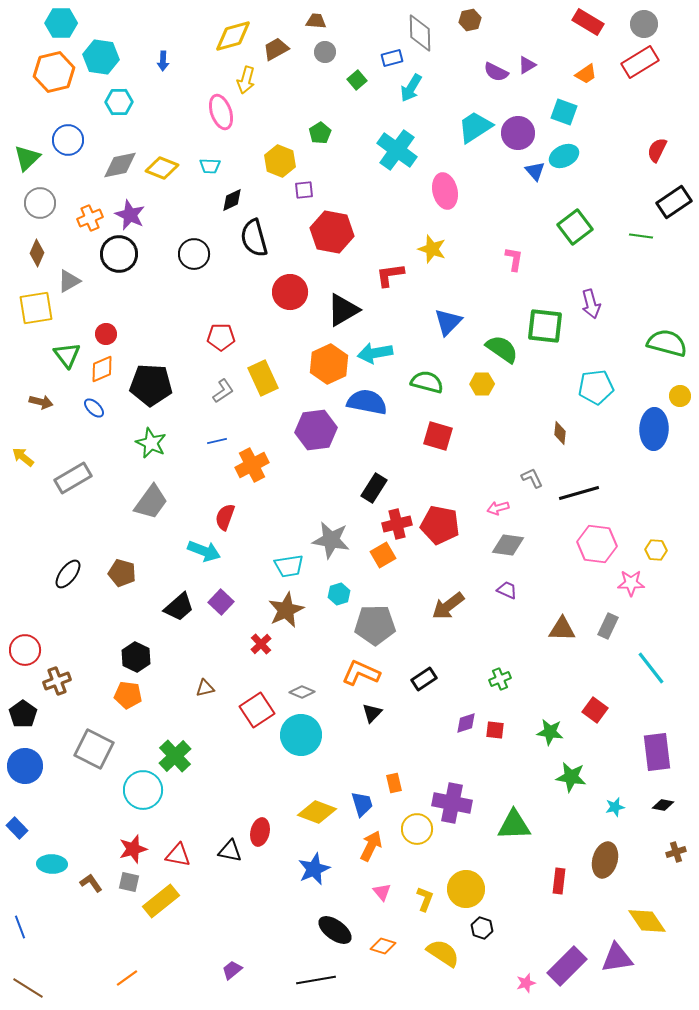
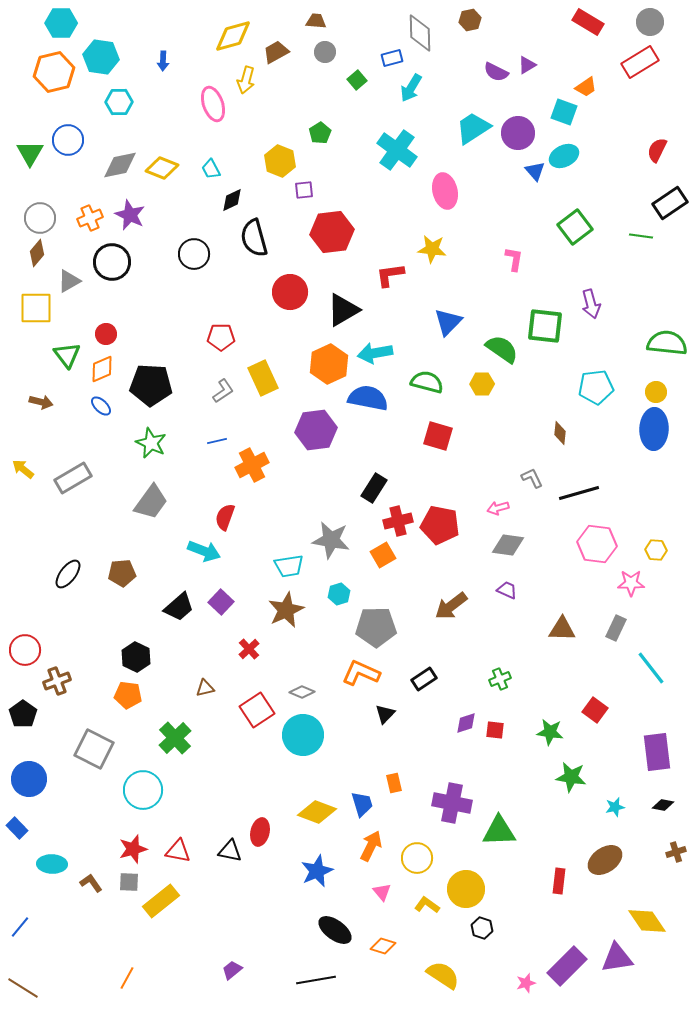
gray circle at (644, 24): moved 6 px right, 2 px up
brown trapezoid at (276, 49): moved 3 px down
orange trapezoid at (586, 74): moved 13 px down
pink ellipse at (221, 112): moved 8 px left, 8 px up
cyan trapezoid at (475, 127): moved 2 px left, 1 px down
green triangle at (27, 158): moved 3 px right, 5 px up; rotated 16 degrees counterclockwise
cyan trapezoid at (210, 166): moved 1 px right, 3 px down; rotated 60 degrees clockwise
black rectangle at (674, 202): moved 4 px left, 1 px down
gray circle at (40, 203): moved 15 px down
red hexagon at (332, 232): rotated 18 degrees counterclockwise
yellow star at (432, 249): rotated 12 degrees counterclockwise
brown diamond at (37, 253): rotated 16 degrees clockwise
black circle at (119, 254): moved 7 px left, 8 px down
yellow square at (36, 308): rotated 9 degrees clockwise
green semicircle at (667, 343): rotated 9 degrees counterclockwise
yellow circle at (680, 396): moved 24 px left, 4 px up
blue semicircle at (367, 402): moved 1 px right, 4 px up
blue ellipse at (94, 408): moved 7 px right, 2 px up
yellow arrow at (23, 457): moved 12 px down
red cross at (397, 524): moved 1 px right, 3 px up
brown pentagon at (122, 573): rotated 20 degrees counterclockwise
brown arrow at (448, 606): moved 3 px right
gray pentagon at (375, 625): moved 1 px right, 2 px down
gray rectangle at (608, 626): moved 8 px right, 2 px down
red cross at (261, 644): moved 12 px left, 5 px down
black triangle at (372, 713): moved 13 px right, 1 px down
cyan circle at (301, 735): moved 2 px right
green cross at (175, 756): moved 18 px up
blue circle at (25, 766): moved 4 px right, 13 px down
green triangle at (514, 825): moved 15 px left, 6 px down
yellow circle at (417, 829): moved 29 px down
red triangle at (178, 855): moved 4 px up
brown ellipse at (605, 860): rotated 40 degrees clockwise
blue star at (314, 869): moved 3 px right, 2 px down
gray square at (129, 882): rotated 10 degrees counterclockwise
yellow L-shape at (425, 899): moved 2 px right, 6 px down; rotated 75 degrees counterclockwise
blue line at (20, 927): rotated 60 degrees clockwise
yellow semicircle at (443, 953): moved 22 px down
orange line at (127, 978): rotated 25 degrees counterclockwise
brown line at (28, 988): moved 5 px left
